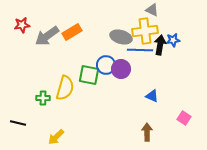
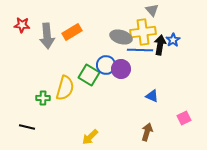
gray triangle: rotated 24 degrees clockwise
red star: rotated 14 degrees clockwise
yellow cross: moved 2 px left, 1 px down
gray arrow: rotated 60 degrees counterclockwise
blue star: rotated 24 degrees counterclockwise
green square: rotated 20 degrees clockwise
pink square: rotated 32 degrees clockwise
black line: moved 9 px right, 4 px down
brown arrow: rotated 18 degrees clockwise
yellow arrow: moved 34 px right
